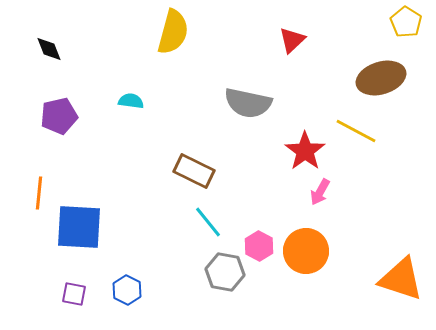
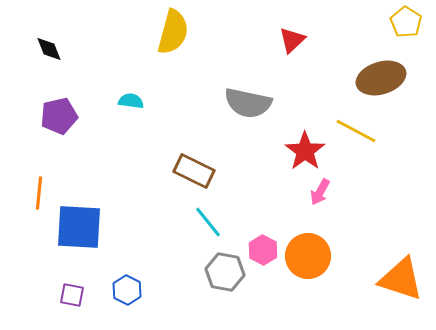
pink hexagon: moved 4 px right, 4 px down
orange circle: moved 2 px right, 5 px down
purple square: moved 2 px left, 1 px down
